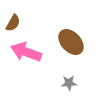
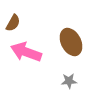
brown ellipse: rotated 16 degrees clockwise
gray star: moved 2 px up
